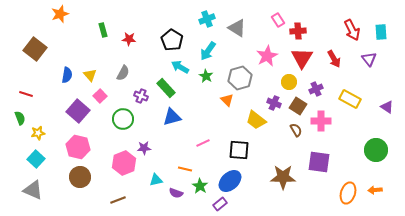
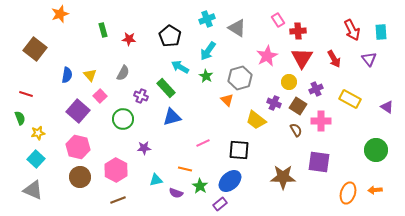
black pentagon at (172, 40): moved 2 px left, 4 px up
pink hexagon at (124, 163): moved 8 px left, 7 px down; rotated 10 degrees counterclockwise
